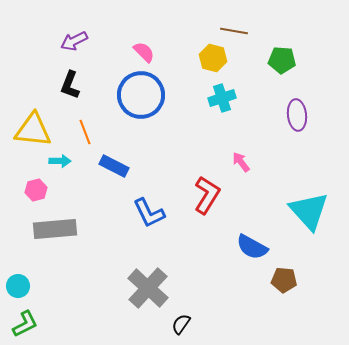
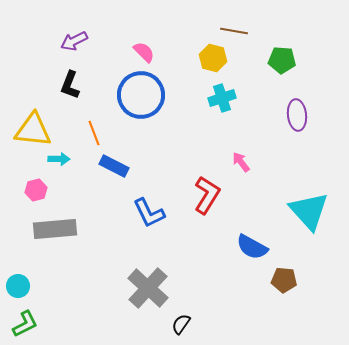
orange line: moved 9 px right, 1 px down
cyan arrow: moved 1 px left, 2 px up
